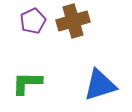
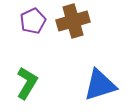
green L-shape: rotated 120 degrees clockwise
